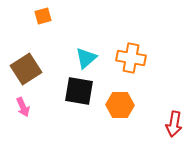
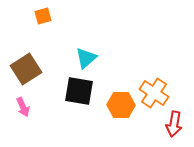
orange cross: moved 23 px right, 35 px down; rotated 24 degrees clockwise
orange hexagon: moved 1 px right
